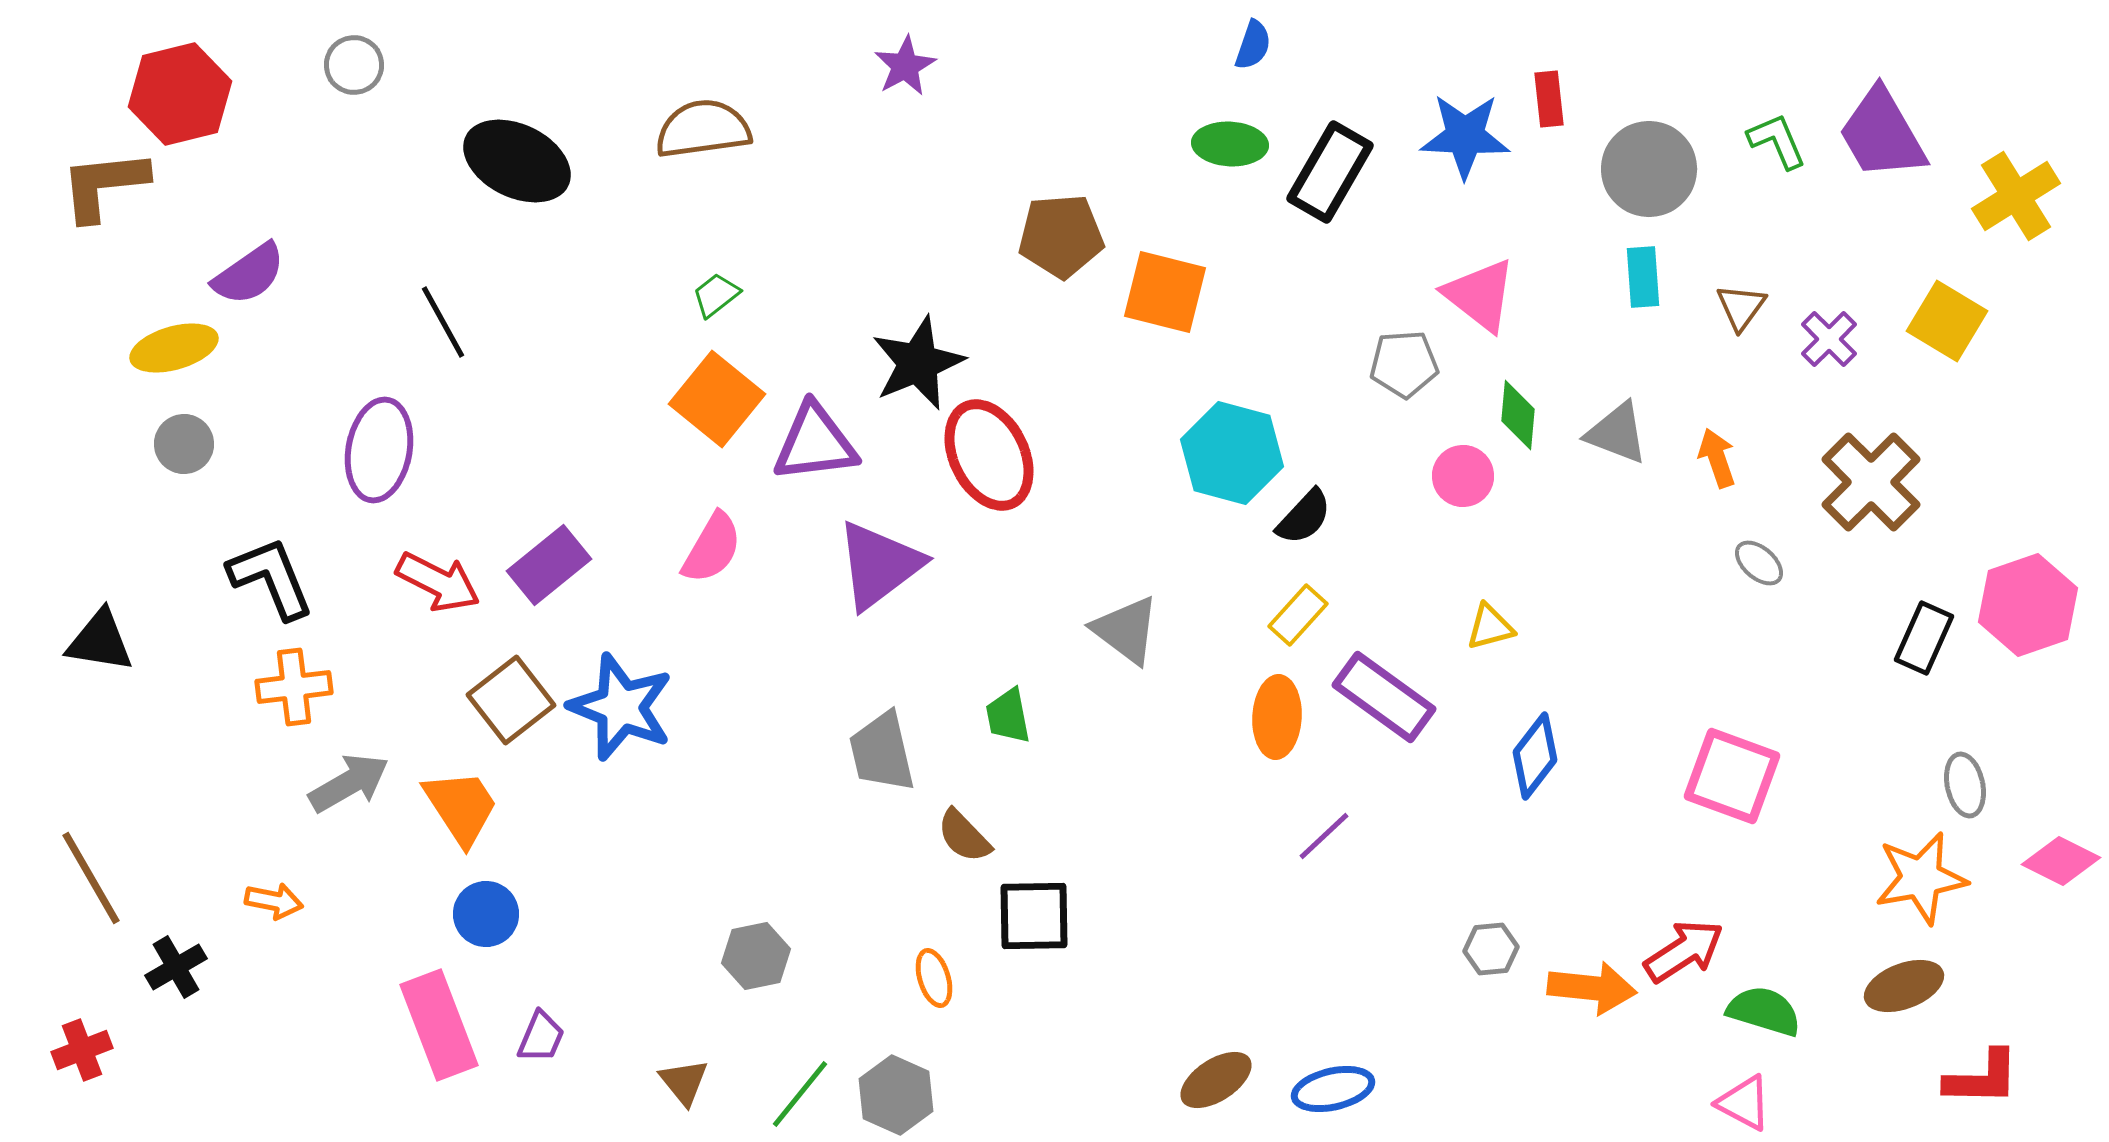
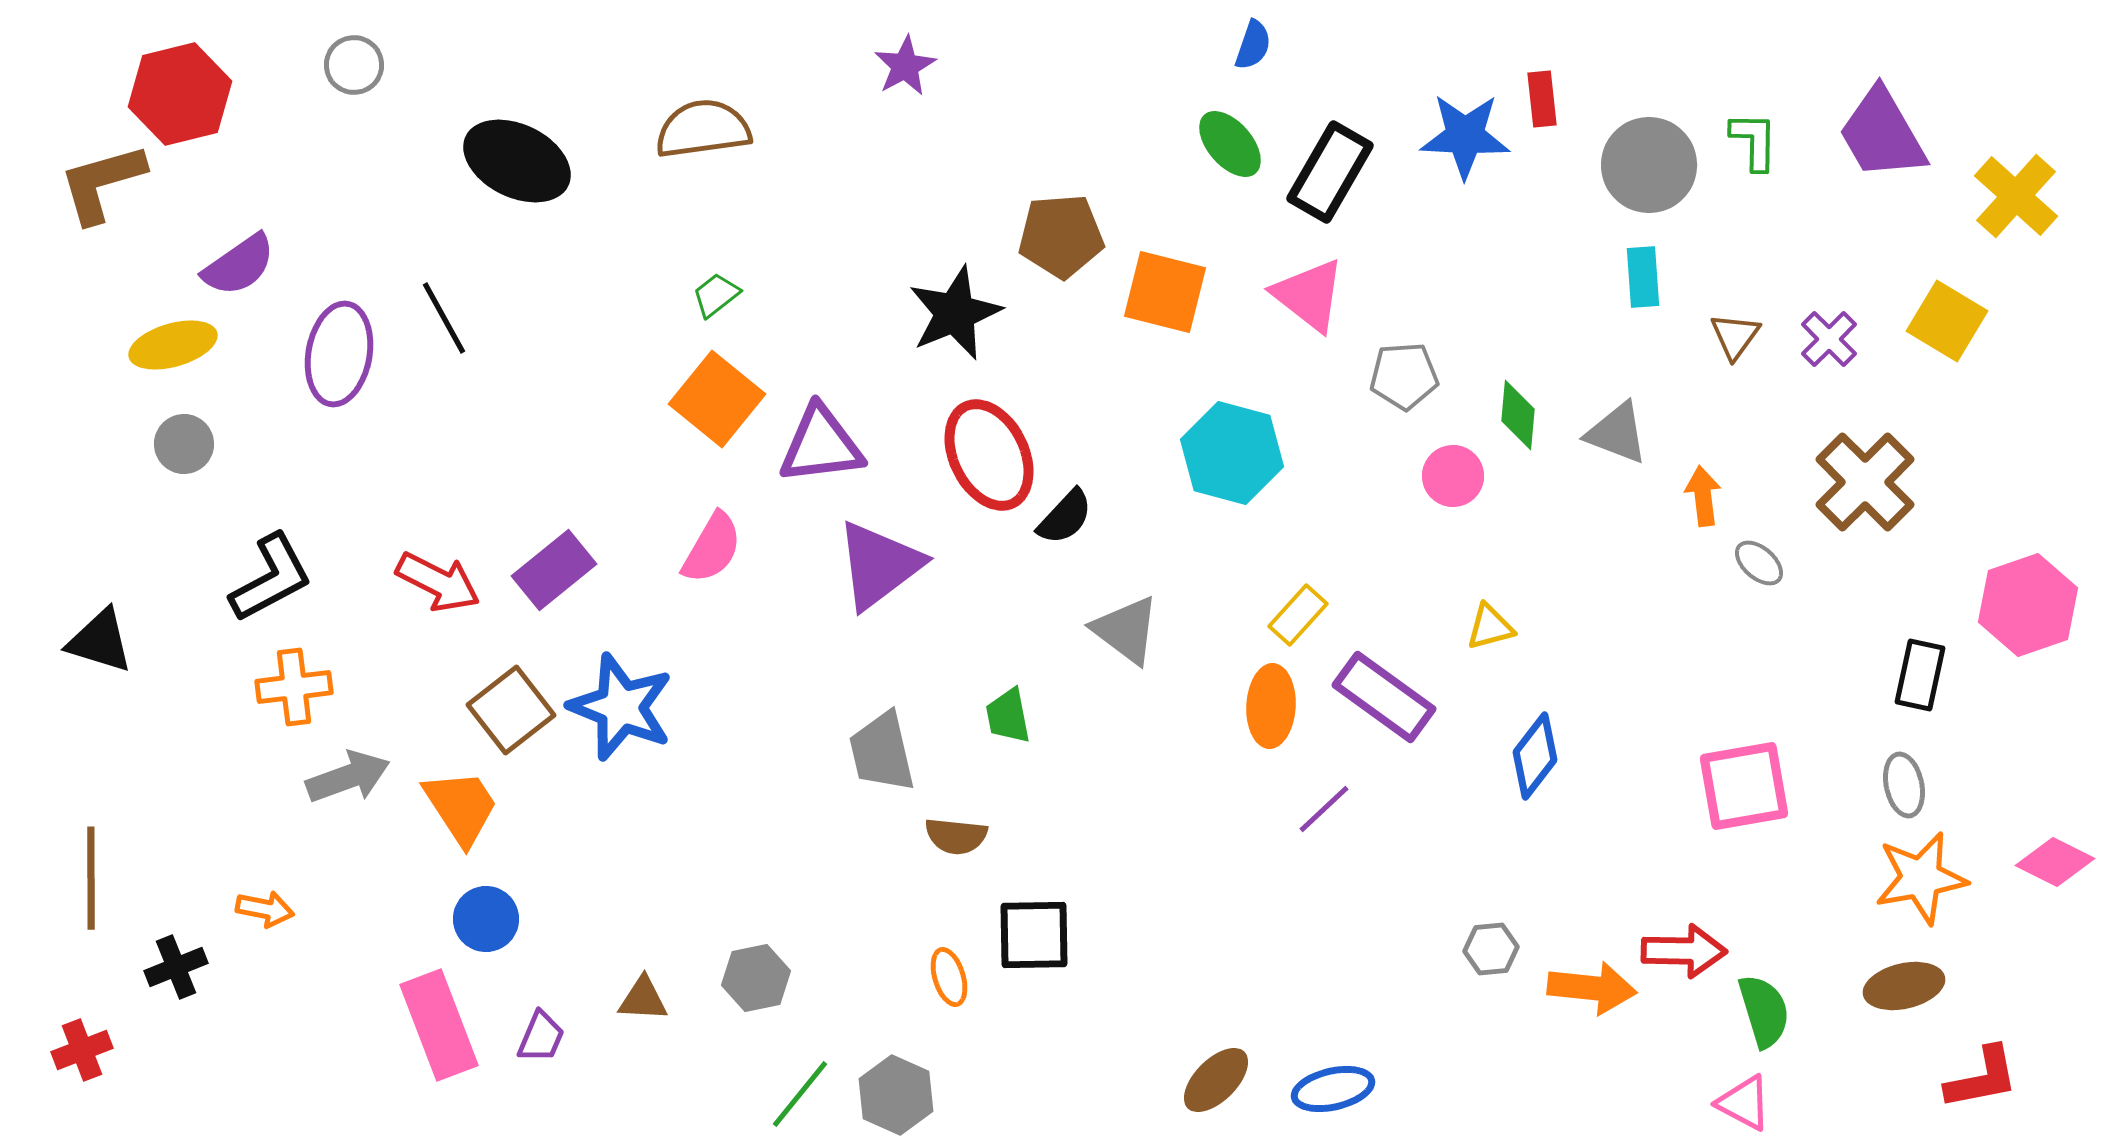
red rectangle at (1549, 99): moved 7 px left
green L-shape at (1777, 141): moved 23 px left; rotated 24 degrees clockwise
green ellipse at (1230, 144): rotated 46 degrees clockwise
gray circle at (1649, 169): moved 4 px up
brown L-shape at (104, 185): moved 2 px left, 2 px up; rotated 10 degrees counterclockwise
yellow cross at (2016, 196): rotated 16 degrees counterclockwise
purple semicircle at (249, 274): moved 10 px left, 9 px up
pink triangle at (1480, 295): moved 171 px left
brown triangle at (1741, 307): moved 6 px left, 29 px down
black line at (443, 322): moved 1 px right, 4 px up
yellow ellipse at (174, 348): moved 1 px left, 3 px up
black star at (918, 363): moved 37 px right, 50 px up
gray pentagon at (1404, 364): moved 12 px down
purple triangle at (815, 443): moved 6 px right, 2 px down
purple ellipse at (379, 450): moved 40 px left, 96 px up
orange arrow at (1717, 458): moved 14 px left, 38 px down; rotated 12 degrees clockwise
pink circle at (1463, 476): moved 10 px left
brown cross at (1871, 482): moved 6 px left
black semicircle at (1304, 517): moved 239 px left
purple rectangle at (549, 565): moved 5 px right, 5 px down
black L-shape at (271, 578): rotated 84 degrees clockwise
black rectangle at (1924, 638): moved 4 px left, 37 px down; rotated 12 degrees counterclockwise
black triangle at (100, 641): rotated 8 degrees clockwise
brown square at (511, 700): moved 10 px down
orange ellipse at (1277, 717): moved 6 px left, 11 px up
pink square at (1732, 776): moved 12 px right, 10 px down; rotated 30 degrees counterclockwise
gray arrow at (349, 783): moved 1 px left, 6 px up; rotated 10 degrees clockwise
gray ellipse at (1965, 785): moved 61 px left
brown semicircle at (964, 836): moved 8 px left; rotated 40 degrees counterclockwise
purple line at (1324, 836): moved 27 px up
pink diamond at (2061, 861): moved 6 px left, 1 px down
brown line at (91, 878): rotated 30 degrees clockwise
orange arrow at (274, 901): moved 9 px left, 8 px down
blue circle at (486, 914): moved 5 px down
black square at (1034, 916): moved 19 px down
red arrow at (1684, 951): rotated 34 degrees clockwise
gray hexagon at (756, 956): moved 22 px down
black cross at (176, 967): rotated 8 degrees clockwise
orange ellipse at (934, 978): moved 15 px right, 1 px up
brown ellipse at (1904, 986): rotated 8 degrees clockwise
green semicircle at (1764, 1011): rotated 56 degrees clockwise
red L-shape at (1982, 1078): rotated 12 degrees counterclockwise
brown ellipse at (1216, 1080): rotated 12 degrees counterclockwise
brown triangle at (684, 1082): moved 41 px left, 83 px up; rotated 48 degrees counterclockwise
